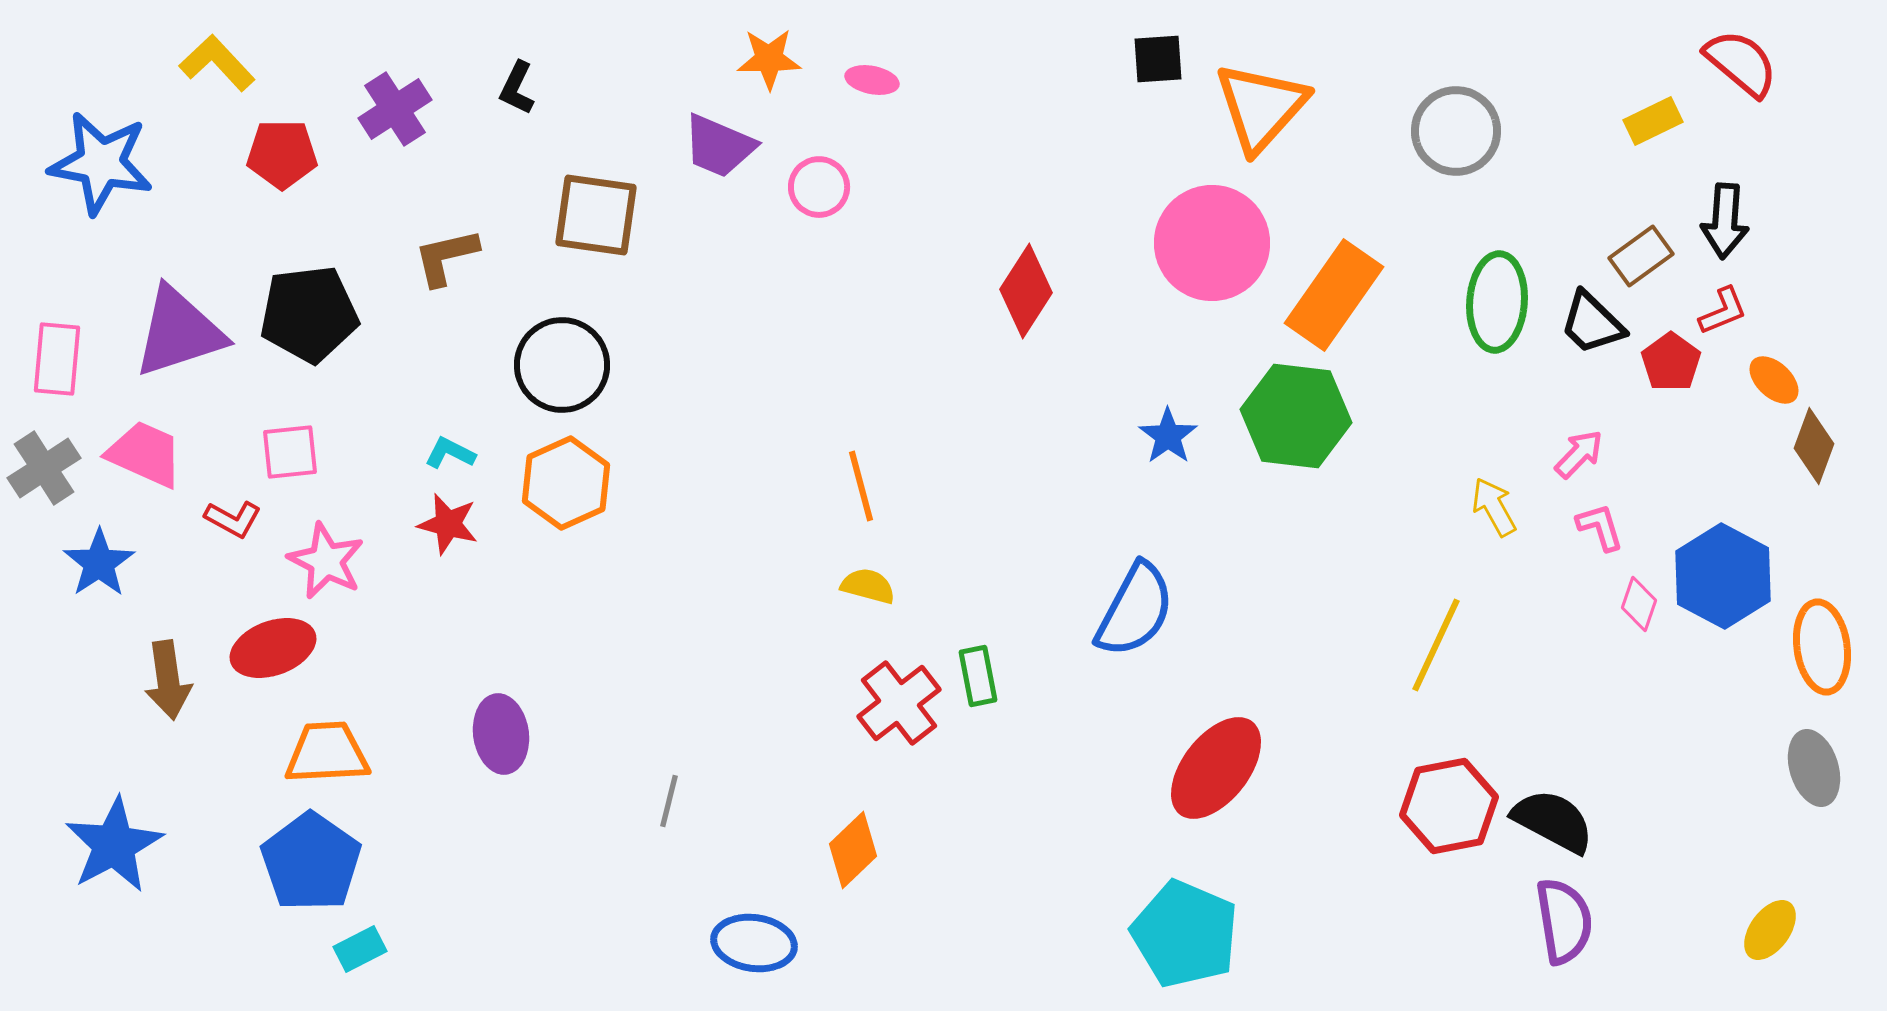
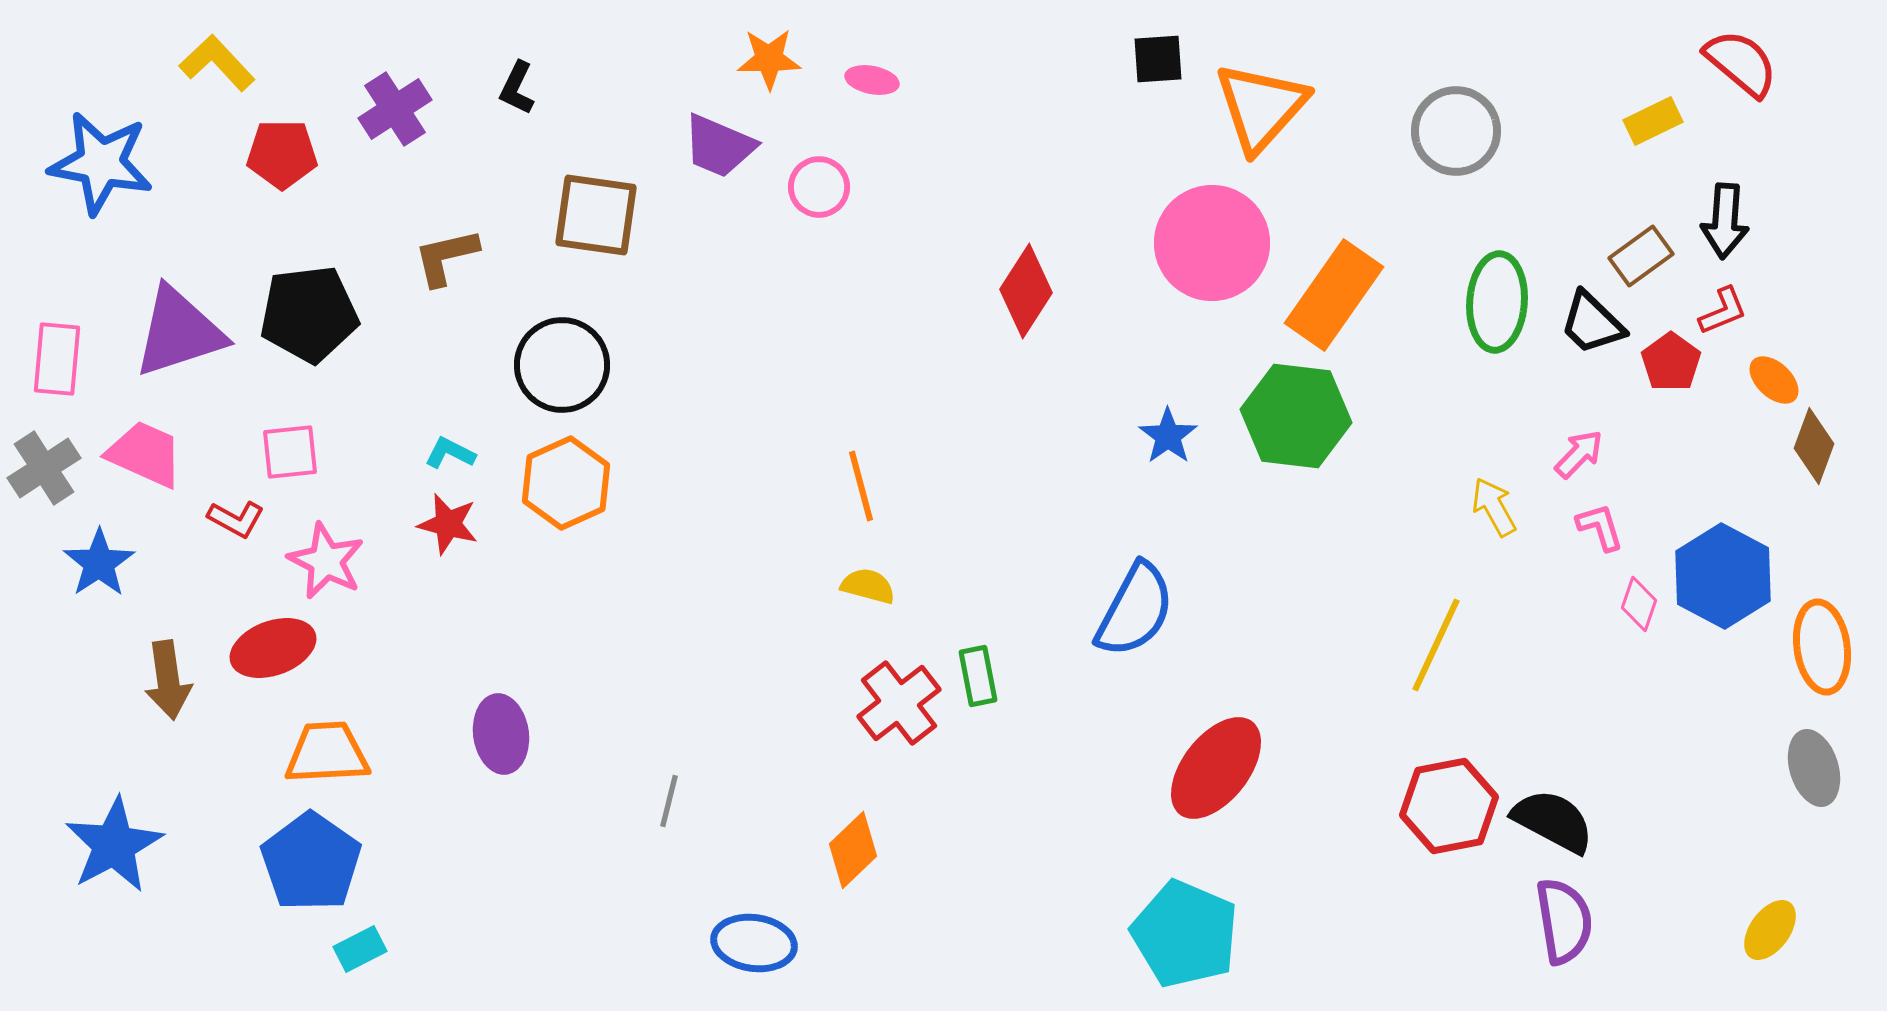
red L-shape at (233, 519): moved 3 px right
